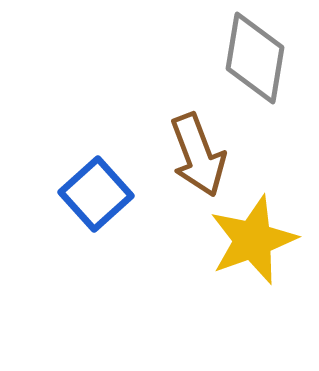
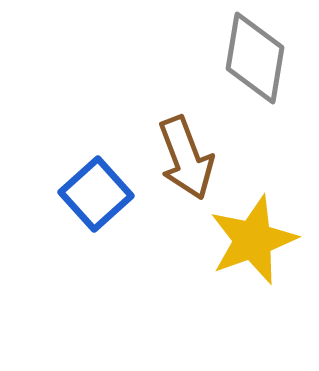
brown arrow: moved 12 px left, 3 px down
